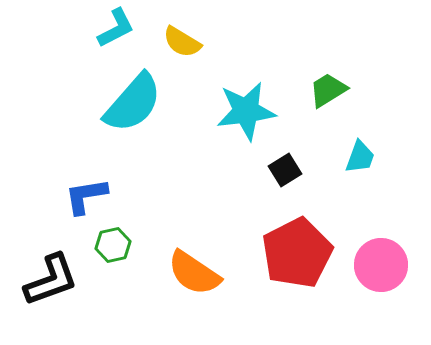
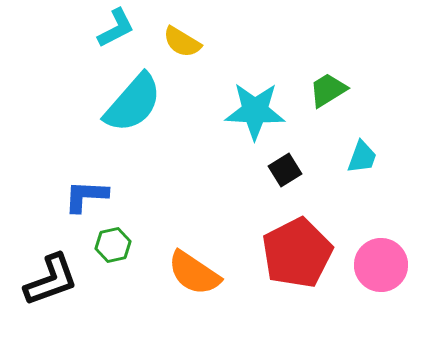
cyan star: moved 9 px right; rotated 10 degrees clockwise
cyan trapezoid: moved 2 px right
blue L-shape: rotated 12 degrees clockwise
